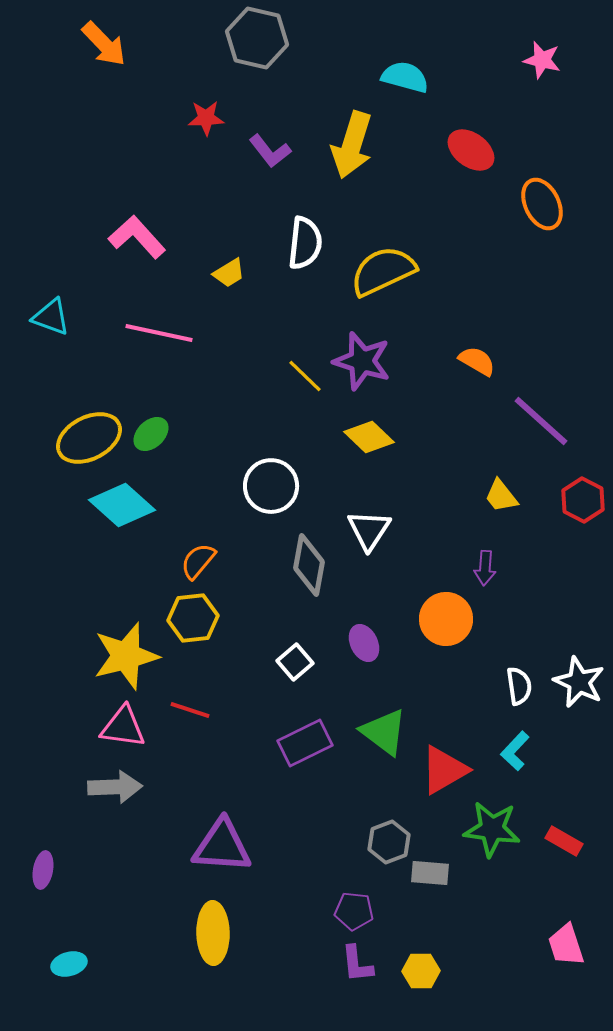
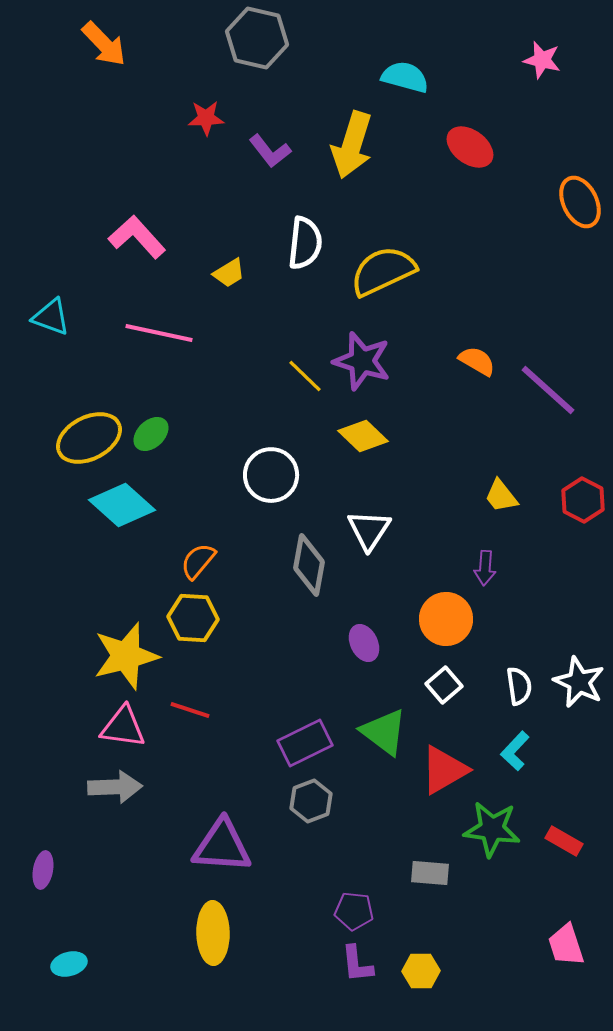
red ellipse at (471, 150): moved 1 px left, 3 px up
orange ellipse at (542, 204): moved 38 px right, 2 px up
purple line at (541, 421): moved 7 px right, 31 px up
yellow diamond at (369, 437): moved 6 px left, 1 px up
white circle at (271, 486): moved 11 px up
yellow hexagon at (193, 618): rotated 9 degrees clockwise
white square at (295, 662): moved 149 px right, 23 px down
gray hexagon at (389, 842): moved 78 px left, 41 px up
